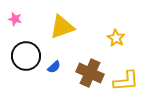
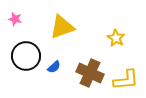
yellow L-shape: moved 1 px up
